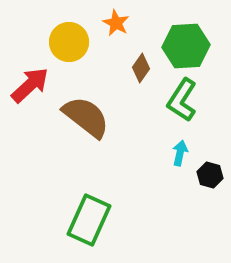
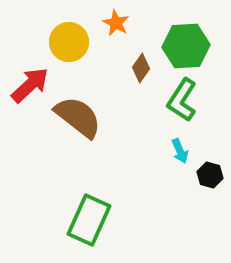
brown semicircle: moved 8 px left
cyan arrow: moved 2 px up; rotated 145 degrees clockwise
